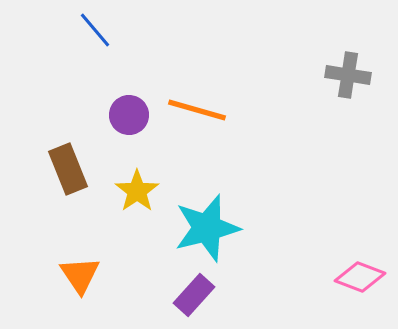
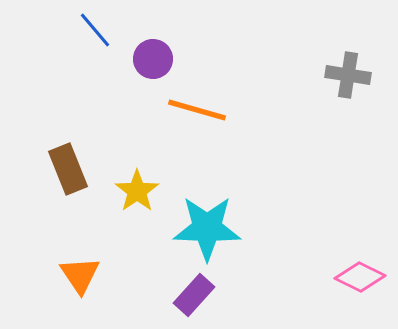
purple circle: moved 24 px right, 56 px up
cyan star: rotated 16 degrees clockwise
pink diamond: rotated 6 degrees clockwise
